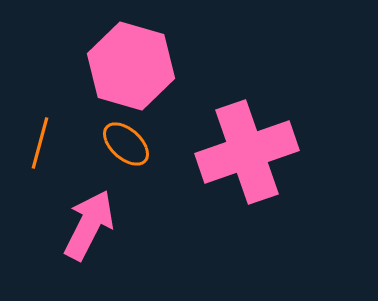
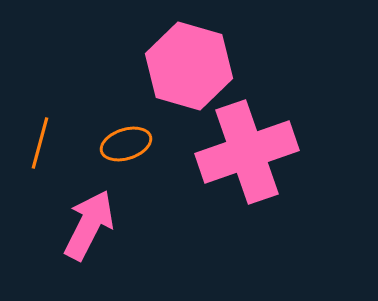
pink hexagon: moved 58 px right
orange ellipse: rotated 60 degrees counterclockwise
